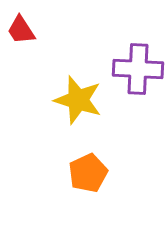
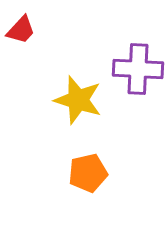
red trapezoid: rotated 104 degrees counterclockwise
orange pentagon: rotated 12 degrees clockwise
